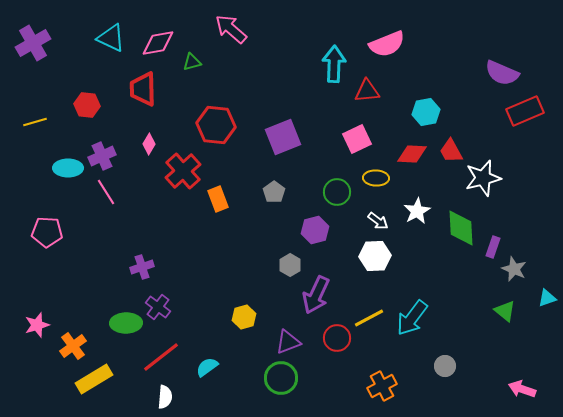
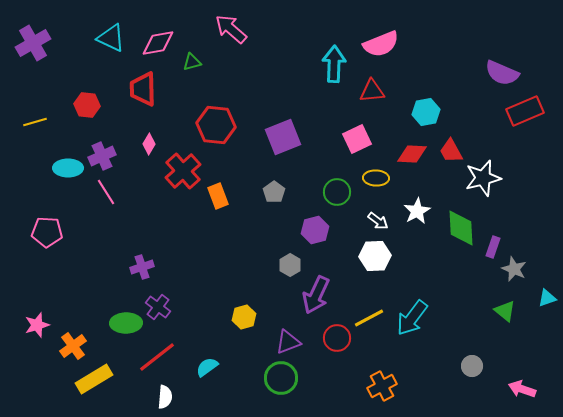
pink semicircle at (387, 44): moved 6 px left
red triangle at (367, 91): moved 5 px right
orange rectangle at (218, 199): moved 3 px up
red line at (161, 357): moved 4 px left
gray circle at (445, 366): moved 27 px right
